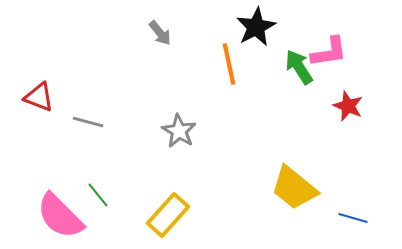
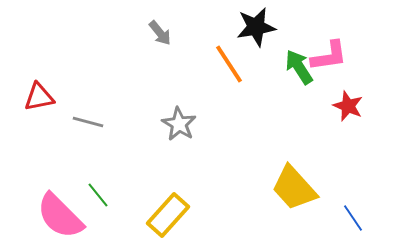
black star: rotated 18 degrees clockwise
pink L-shape: moved 4 px down
orange line: rotated 21 degrees counterclockwise
red triangle: rotated 32 degrees counterclockwise
gray star: moved 7 px up
yellow trapezoid: rotated 9 degrees clockwise
blue line: rotated 40 degrees clockwise
